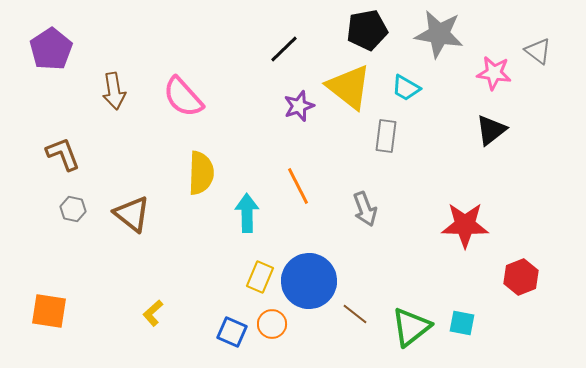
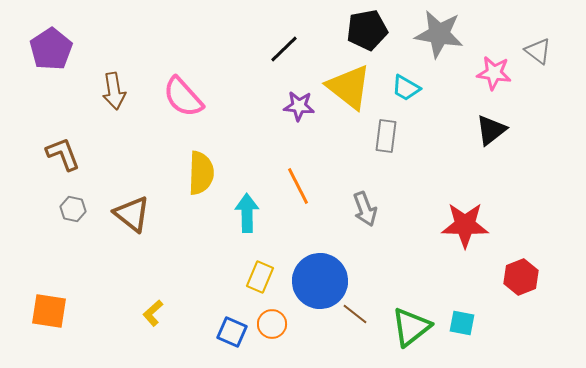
purple star: rotated 24 degrees clockwise
blue circle: moved 11 px right
